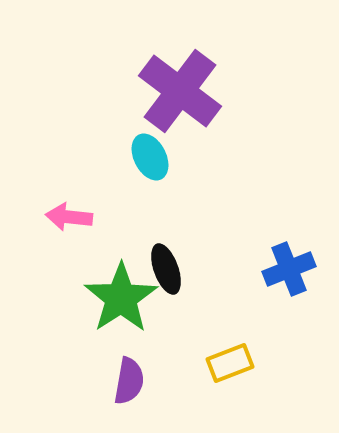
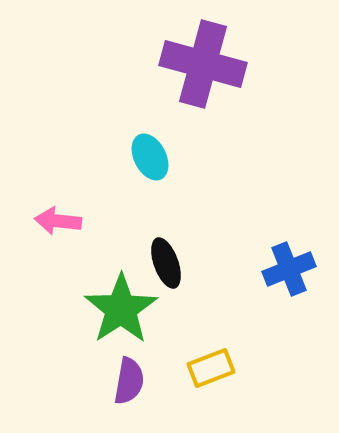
purple cross: moved 23 px right, 27 px up; rotated 22 degrees counterclockwise
pink arrow: moved 11 px left, 4 px down
black ellipse: moved 6 px up
green star: moved 11 px down
yellow rectangle: moved 19 px left, 5 px down
